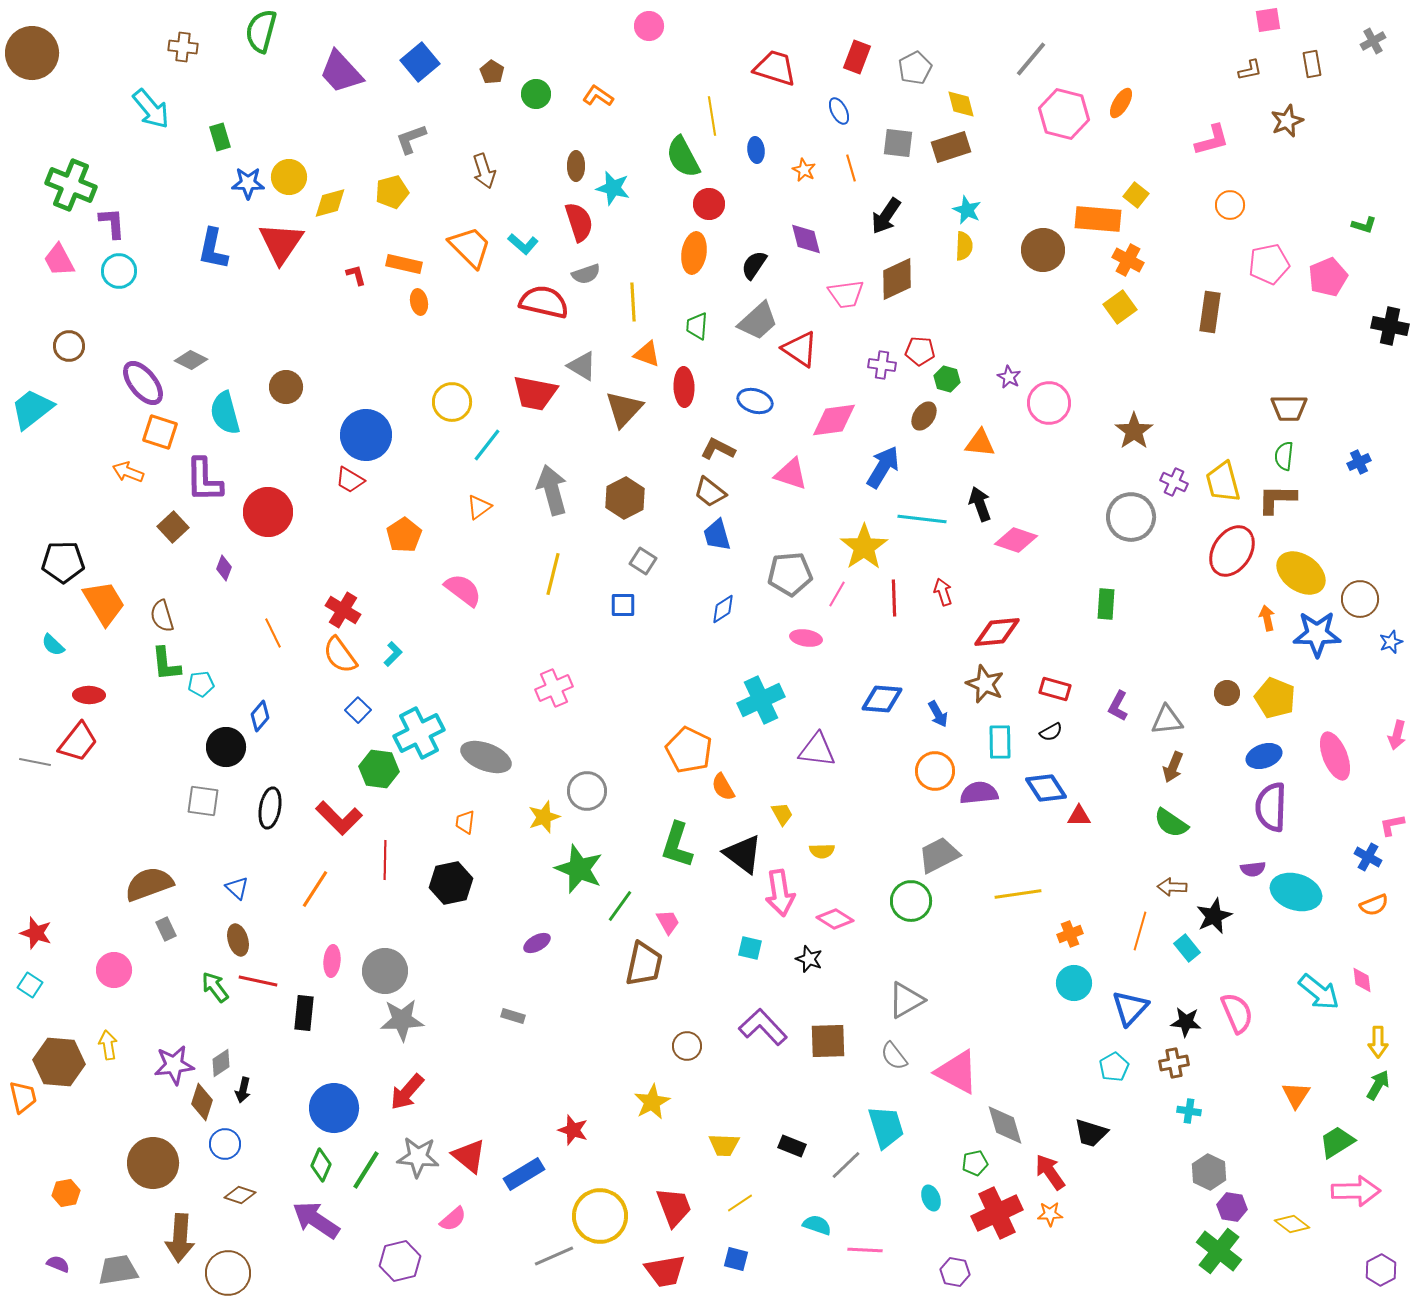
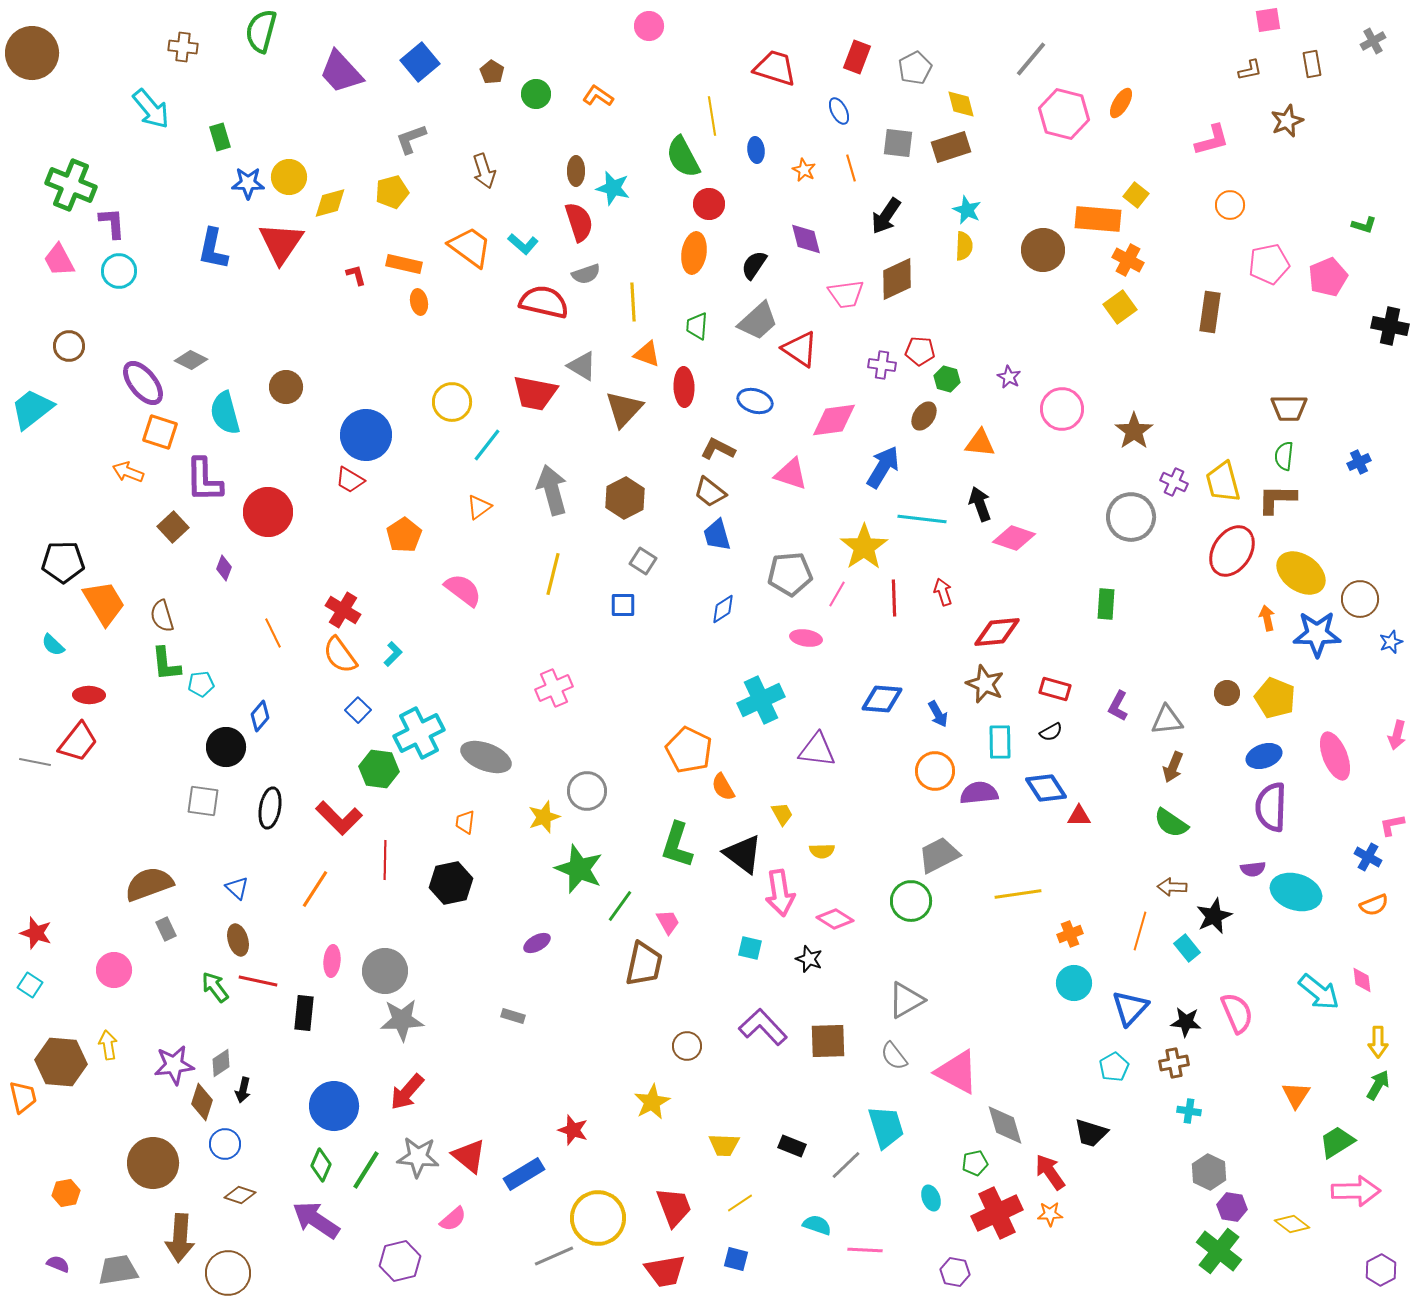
brown ellipse at (576, 166): moved 5 px down
orange trapezoid at (470, 247): rotated 9 degrees counterclockwise
pink circle at (1049, 403): moved 13 px right, 6 px down
pink diamond at (1016, 540): moved 2 px left, 2 px up
brown hexagon at (59, 1062): moved 2 px right
blue circle at (334, 1108): moved 2 px up
yellow circle at (600, 1216): moved 2 px left, 2 px down
